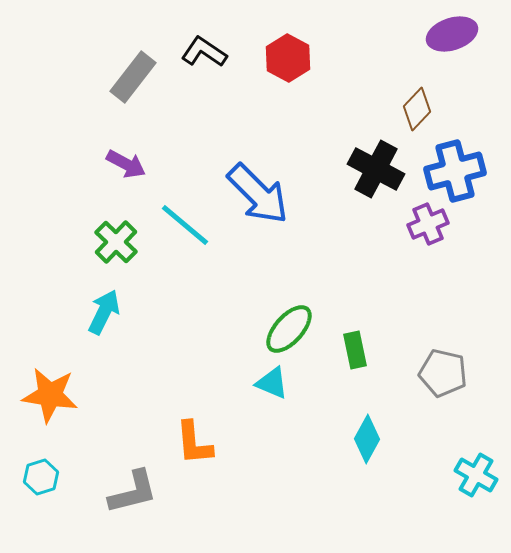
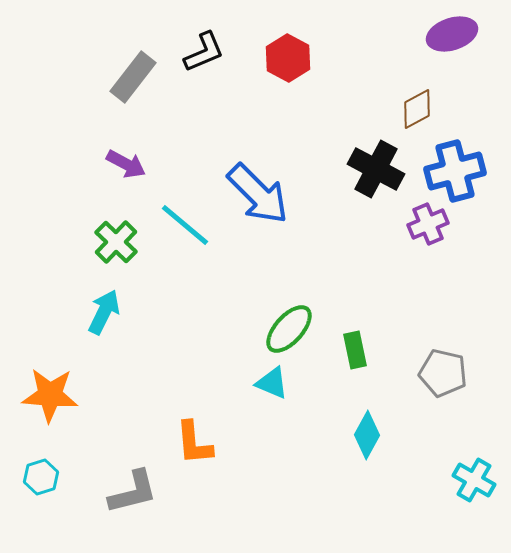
black L-shape: rotated 123 degrees clockwise
brown diamond: rotated 18 degrees clockwise
orange star: rotated 4 degrees counterclockwise
cyan diamond: moved 4 px up
cyan cross: moved 2 px left, 5 px down
